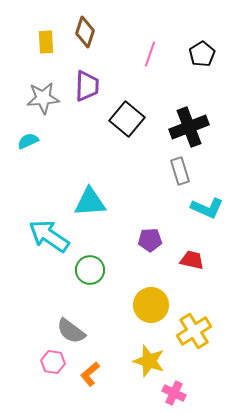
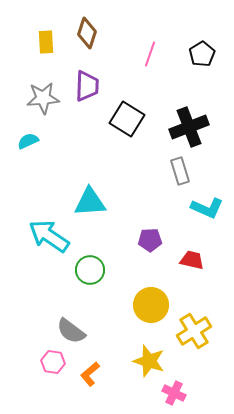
brown diamond: moved 2 px right, 1 px down
black square: rotated 8 degrees counterclockwise
